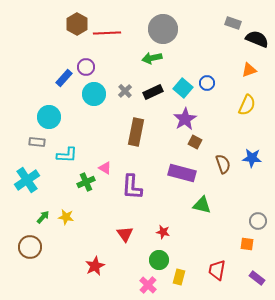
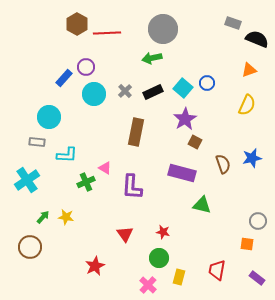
blue star at (252, 158): rotated 18 degrees counterclockwise
green circle at (159, 260): moved 2 px up
